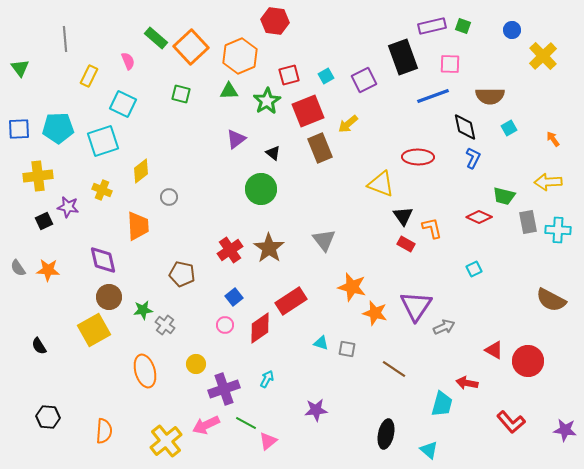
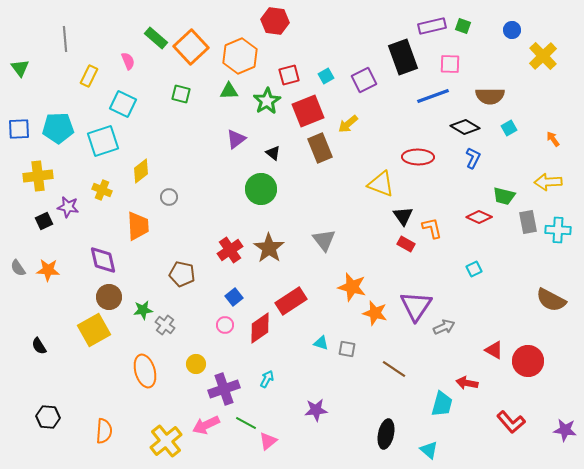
black diamond at (465, 127): rotated 48 degrees counterclockwise
